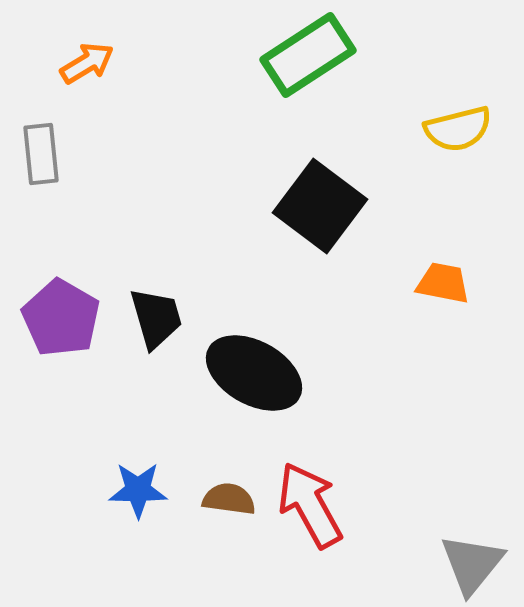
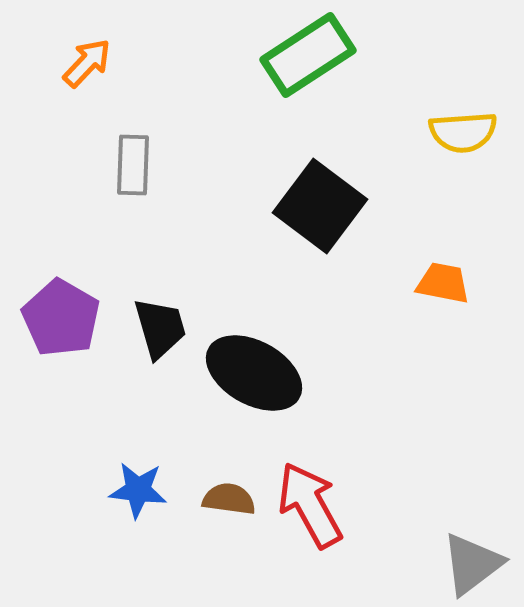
orange arrow: rotated 16 degrees counterclockwise
yellow semicircle: moved 5 px right, 3 px down; rotated 10 degrees clockwise
gray rectangle: moved 92 px right, 11 px down; rotated 8 degrees clockwise
black trapezoid: moved 4 px right, 10 px down
blue star: rotated 6 degrees clockwise
gray triangle: rotated 14 degrees clockwise
